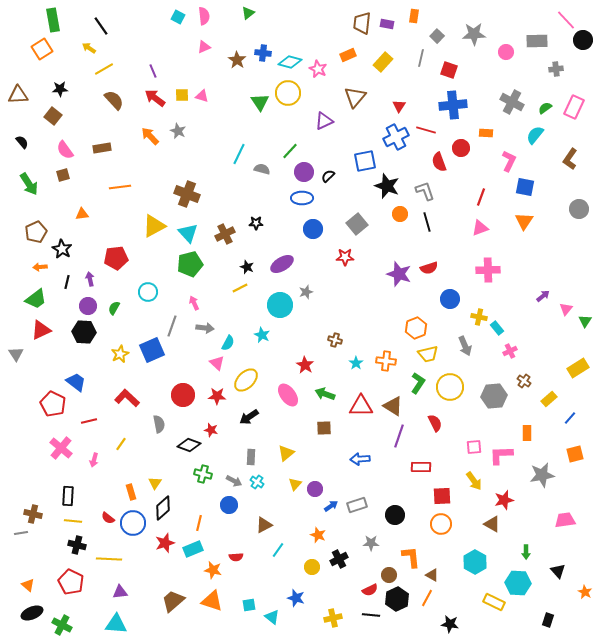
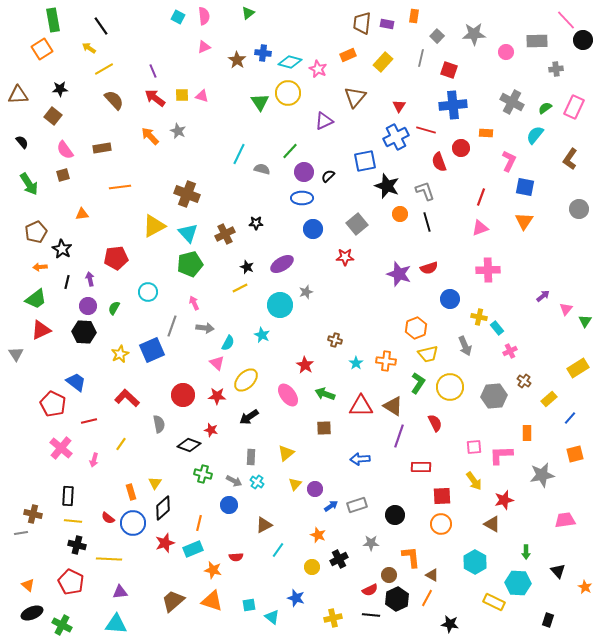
orange star at (585, 592): moved 5 px up
